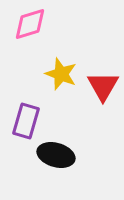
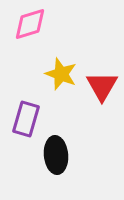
red triangle: moved 1 px left
purple rectangle: moved 2 px up
black ellipse: rotated 69 degrees clockwise
